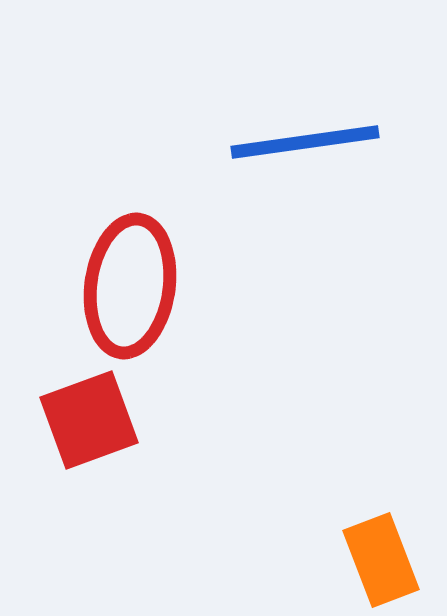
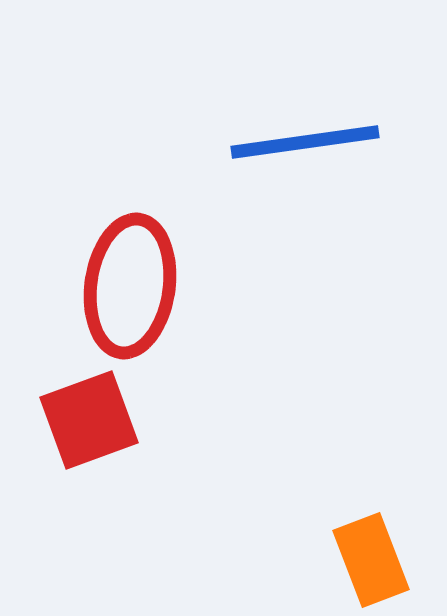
orange rectangle: moved 10 px left
